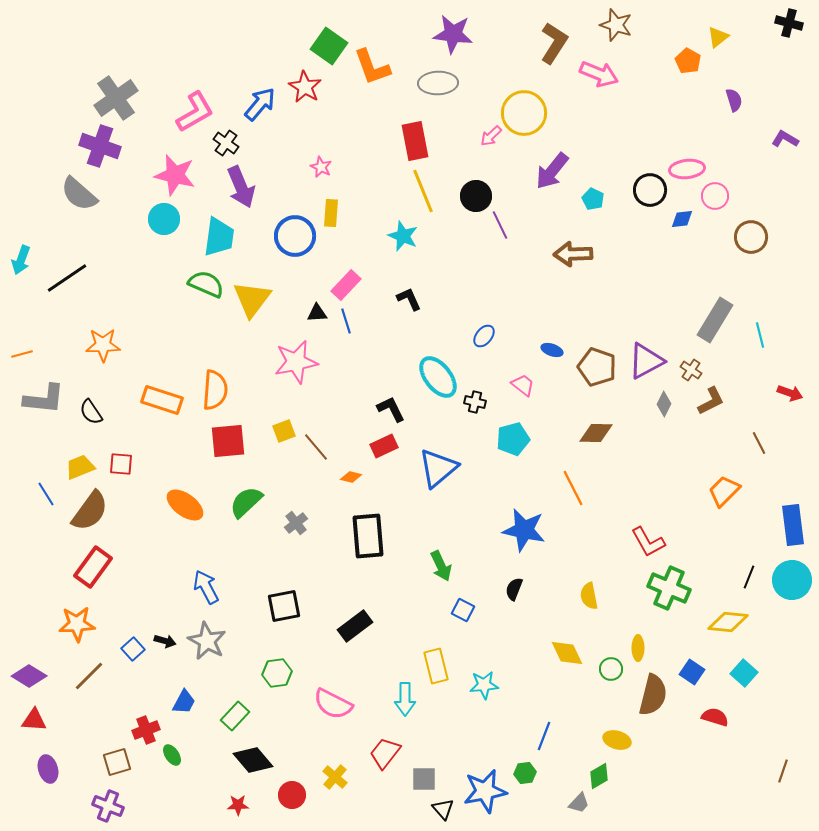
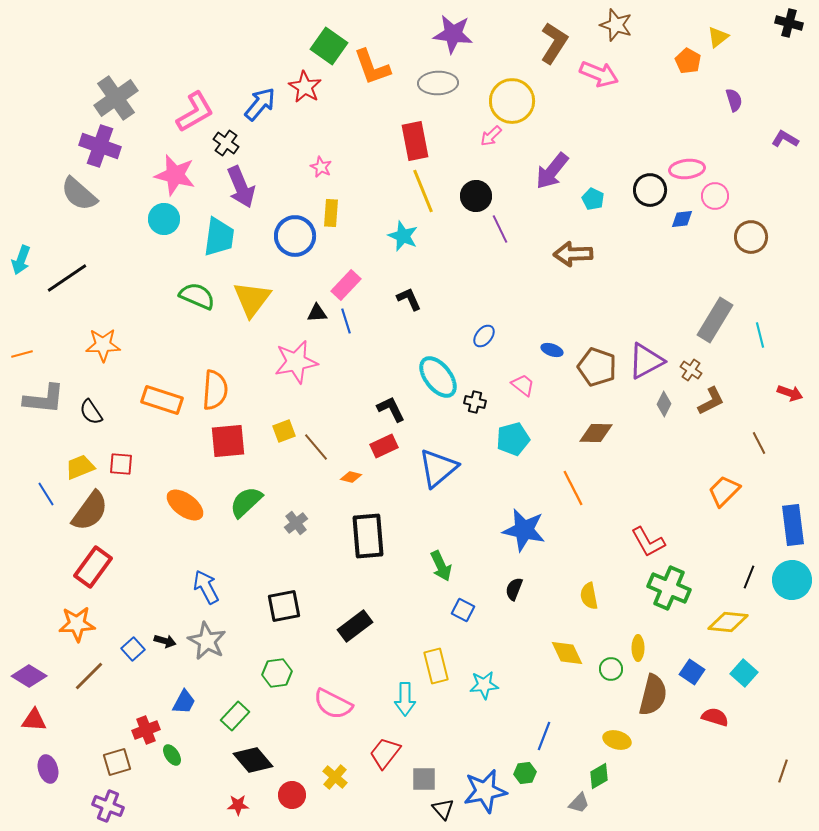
yellow circle at (524, 113): moved 12 px left, 12 px up
purple line at (500, 225): moved 4 px down
green semicircle at (206, 284): moved 9 px left, 12 px down
